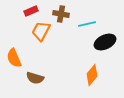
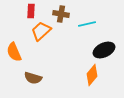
red rectangle: rotated 64 degrees counterclockwise
orange trapezoid: rotated 20 degrees clockwise
black ellipse: moved 1 px left, 8 px down
orange semicircle: moved 6 px up
brown semicircle: moved 2 px left
